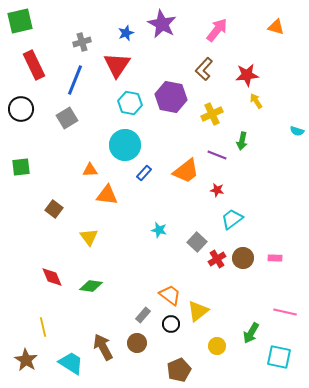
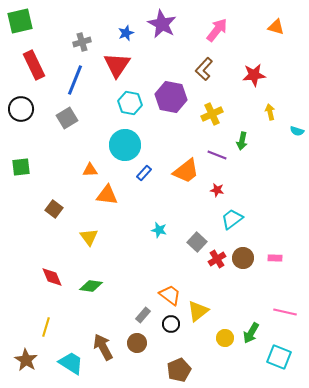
red star at (247, 75): moved 7 px right
yellow arrow at (256, 101): moved 14 px right, 11 px down; rotated 21 degrees clockwise
yellow line at (43, 327): moved 3 px right; rotated 30 degrees clockwise
yellow circle at (217, 346): moved 8 px right, 8 px up
cyan square at (279, 357): rotated 10 degrees clockwise
